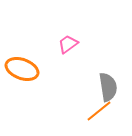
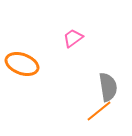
pink trapezoid: moved 5 px right, 6 px up
orange ellipse: moved 5 px up
